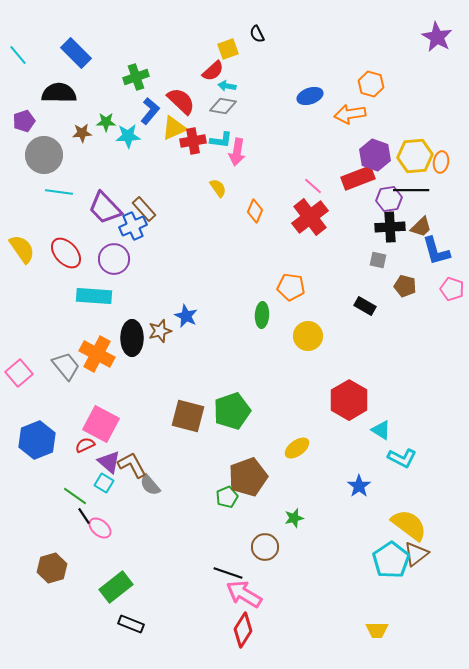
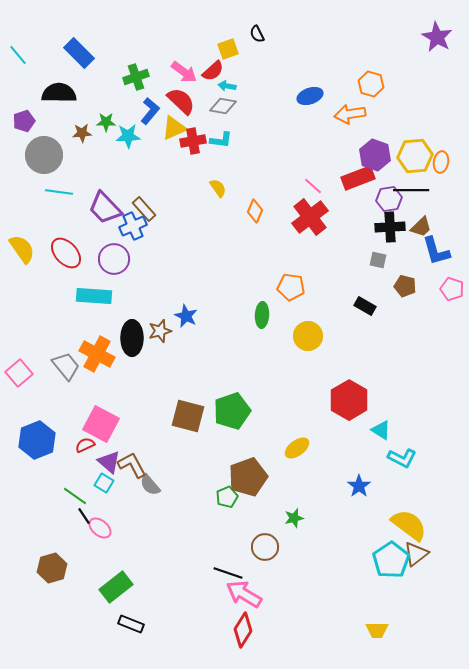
blue rectangle at (76, 53): moved 3 px right
pink arrow at (237, 152): moved 53 px left, 80 px up; rotated 64 degrees counterclockwise
